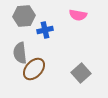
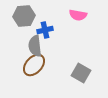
gray semicircle: moved 15 px right, 7 px up
brown ellipse: moved 4 px up
gray square: rotated 18 degrees counterclockwise
